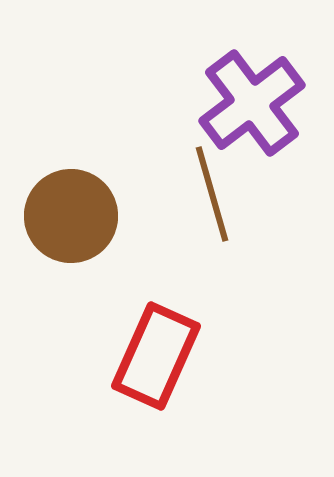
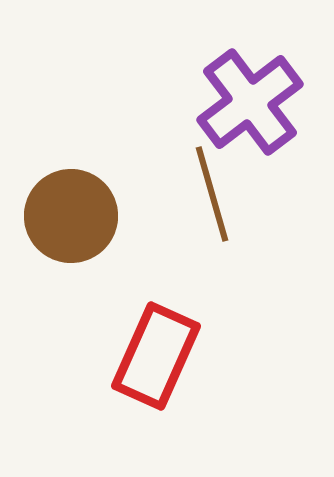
purple cross: moved 2 px left, 1 px up
